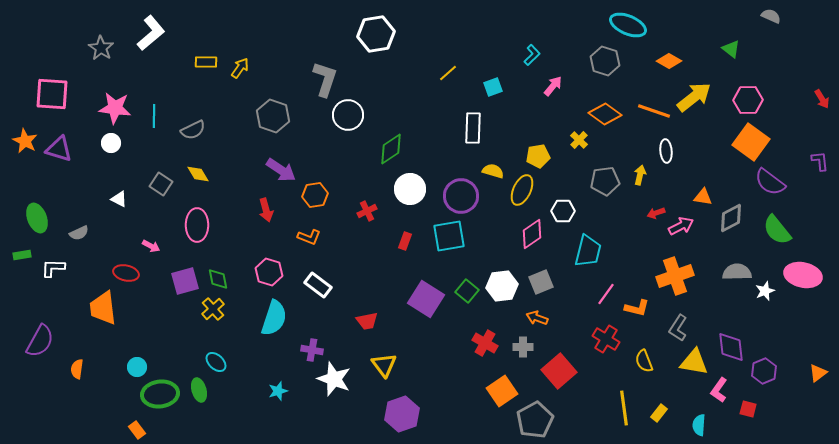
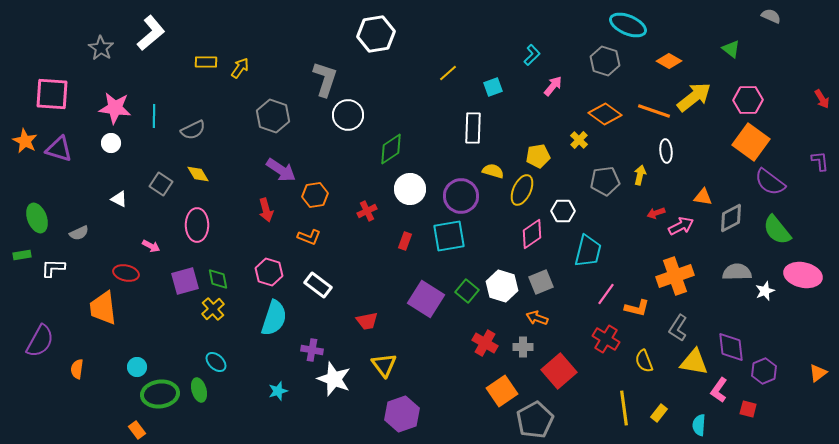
white hexagon at (502, 286): rotated 24 degrees clockwise
